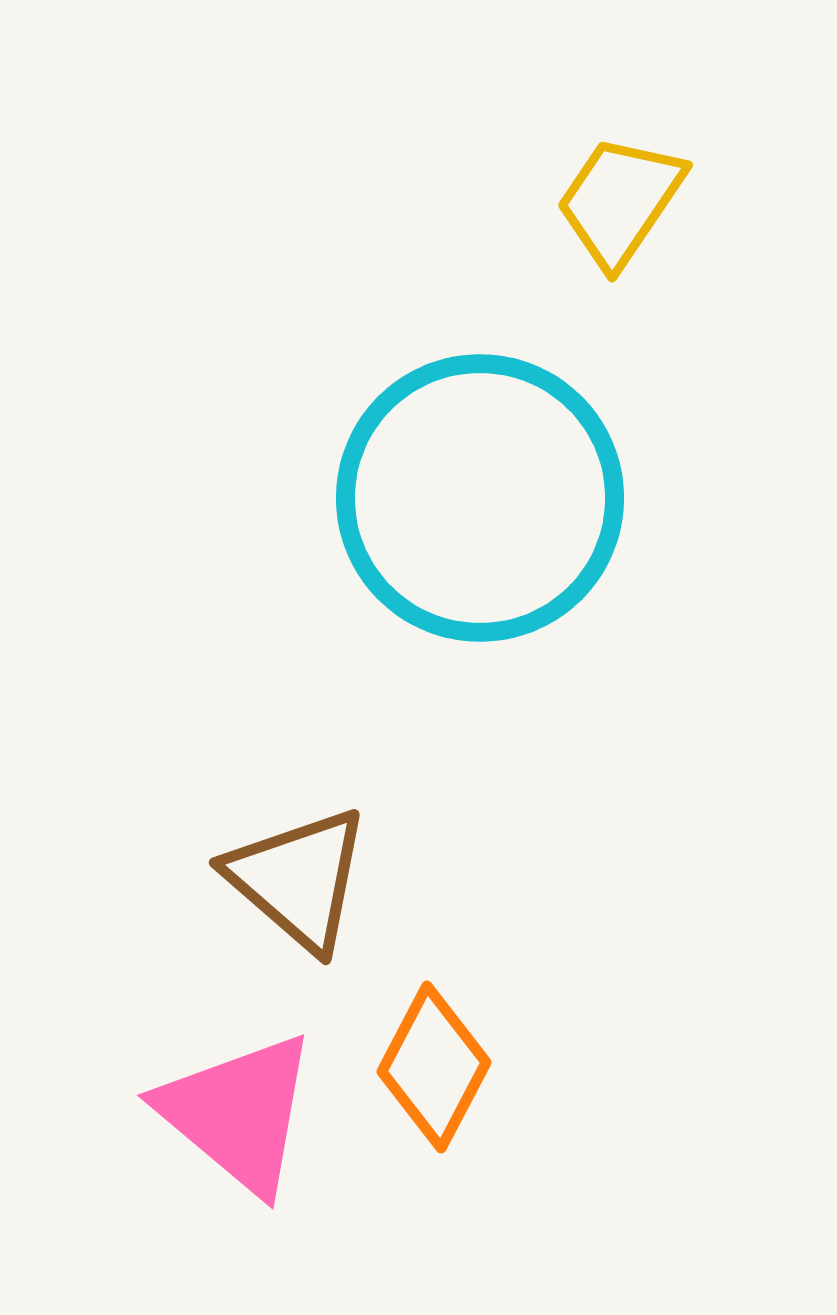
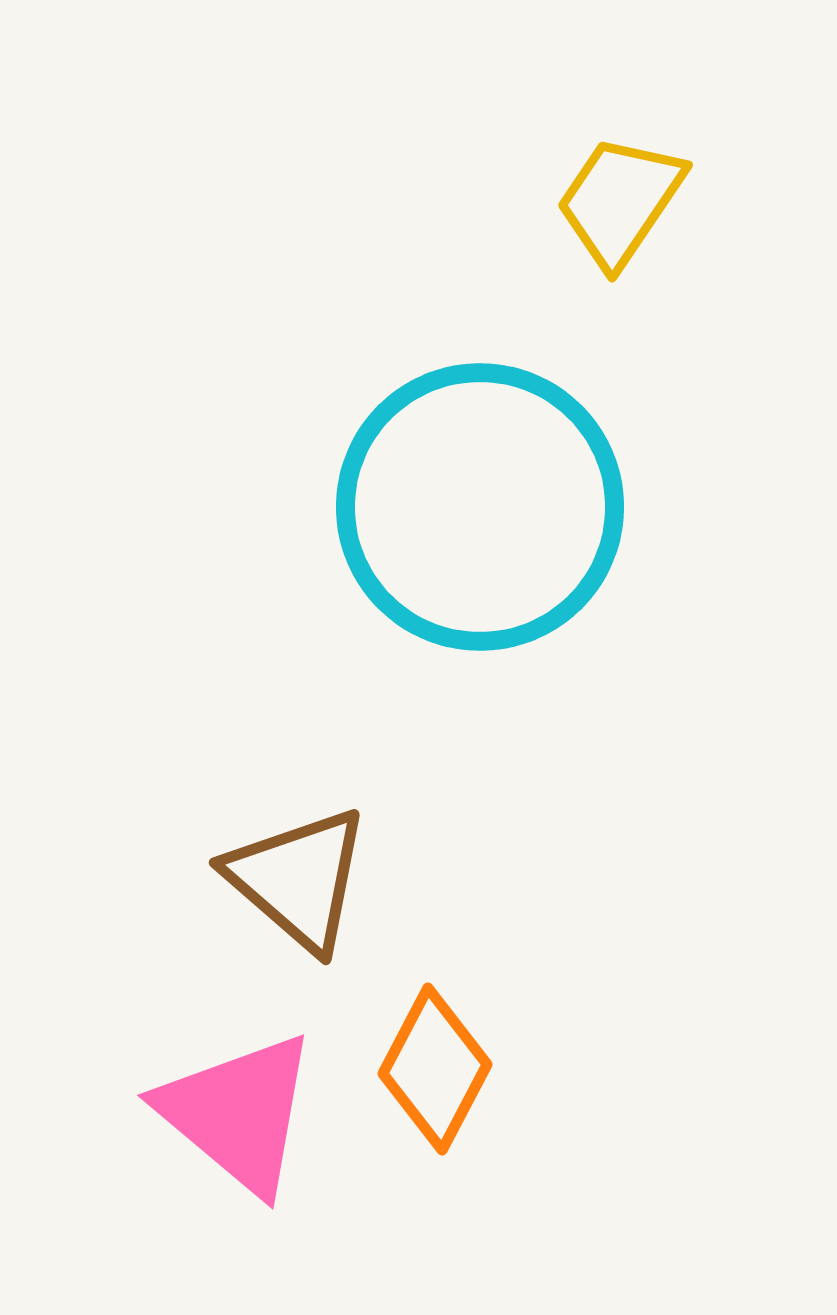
cyan circle: moved 9 px down
orange diamond: moved 1 px right, 2 px down
